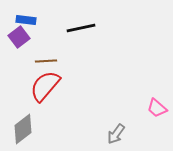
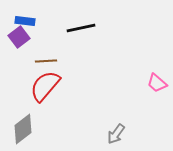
blue rectangle: moved 1 px left, 1 px down
pink trapezoid: moved 25 px up
